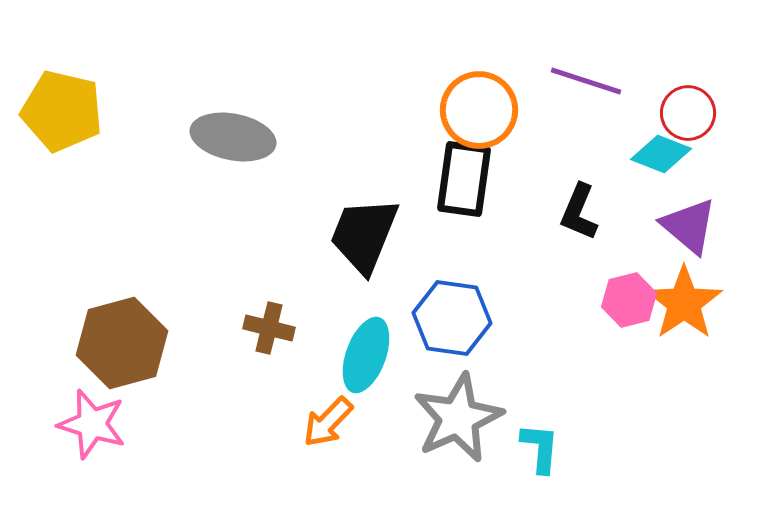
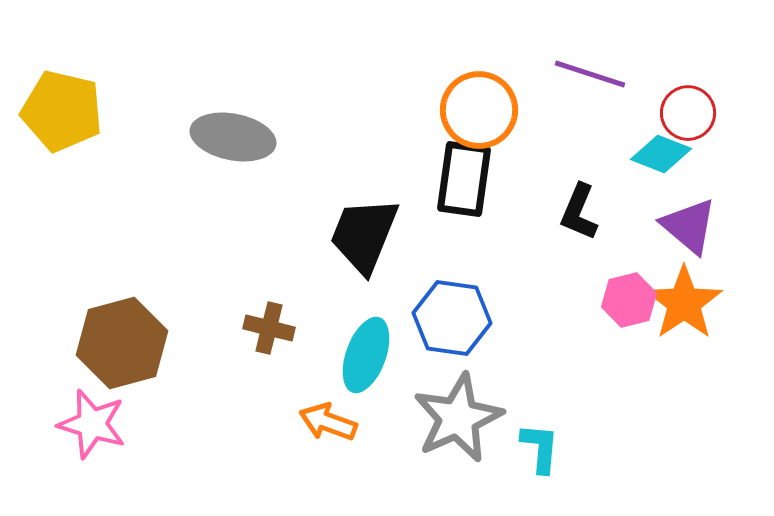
purple line: moved 4 px right, 7 px up
orange arrow: rotated 66 degrees clockwise
